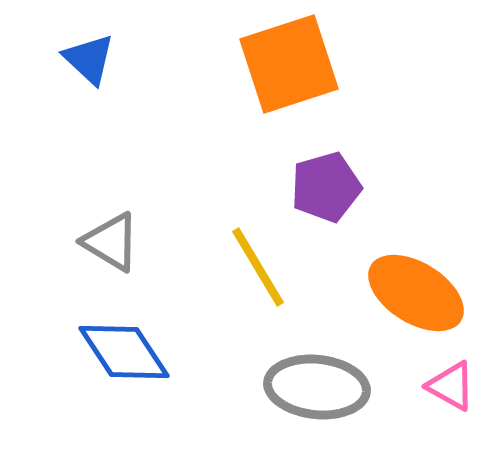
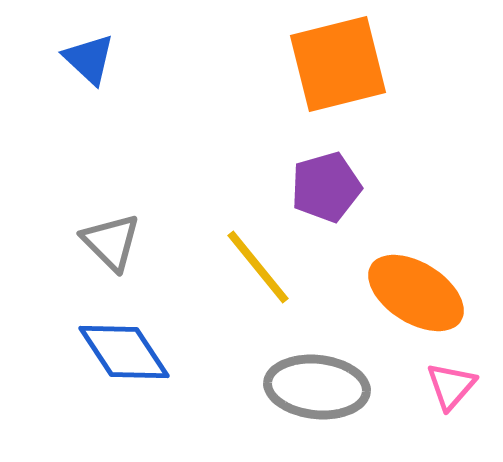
orange square: moved 49 px right; rotated 4 degrees clockwise
gray triangle: rotated 14 degrees clockwise
yellow line: rotated 8 degrees counterclockwise
pink triangle: rotated 42 degrees clockwise
